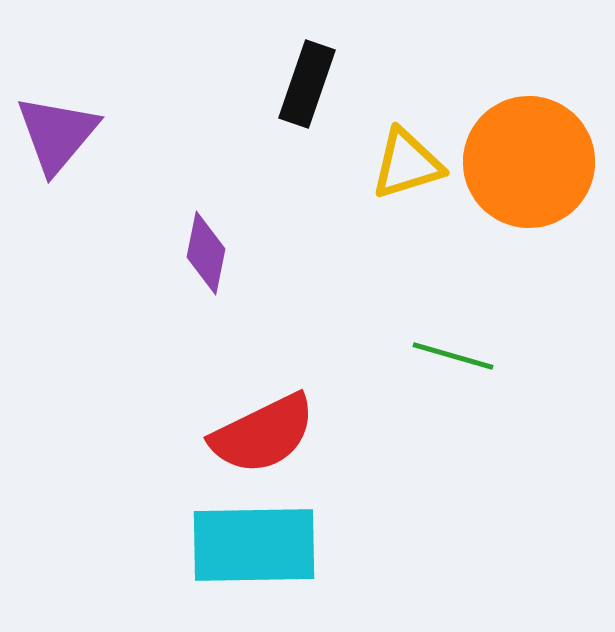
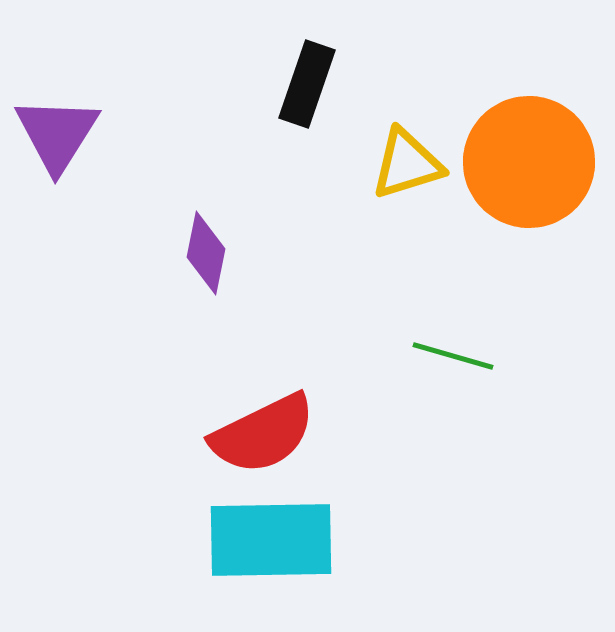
purple triangle: rotated 8 degrees counterclockwise
cyan rectangle: moved 17 px right, 5 px up
